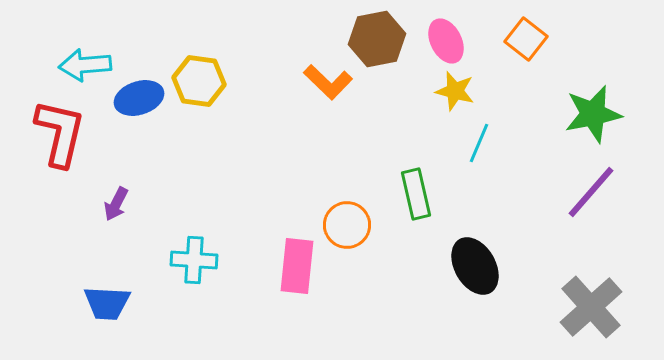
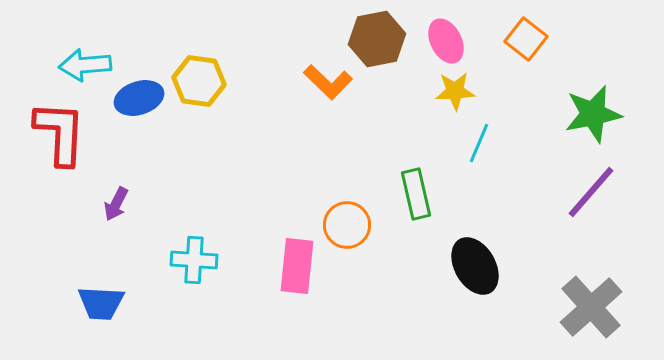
yellow star: rotated 18 degrees counterclockwise
red L-shape: rotated 10 degrees counterclockwise
blue trapezoid: moved 6 px left
